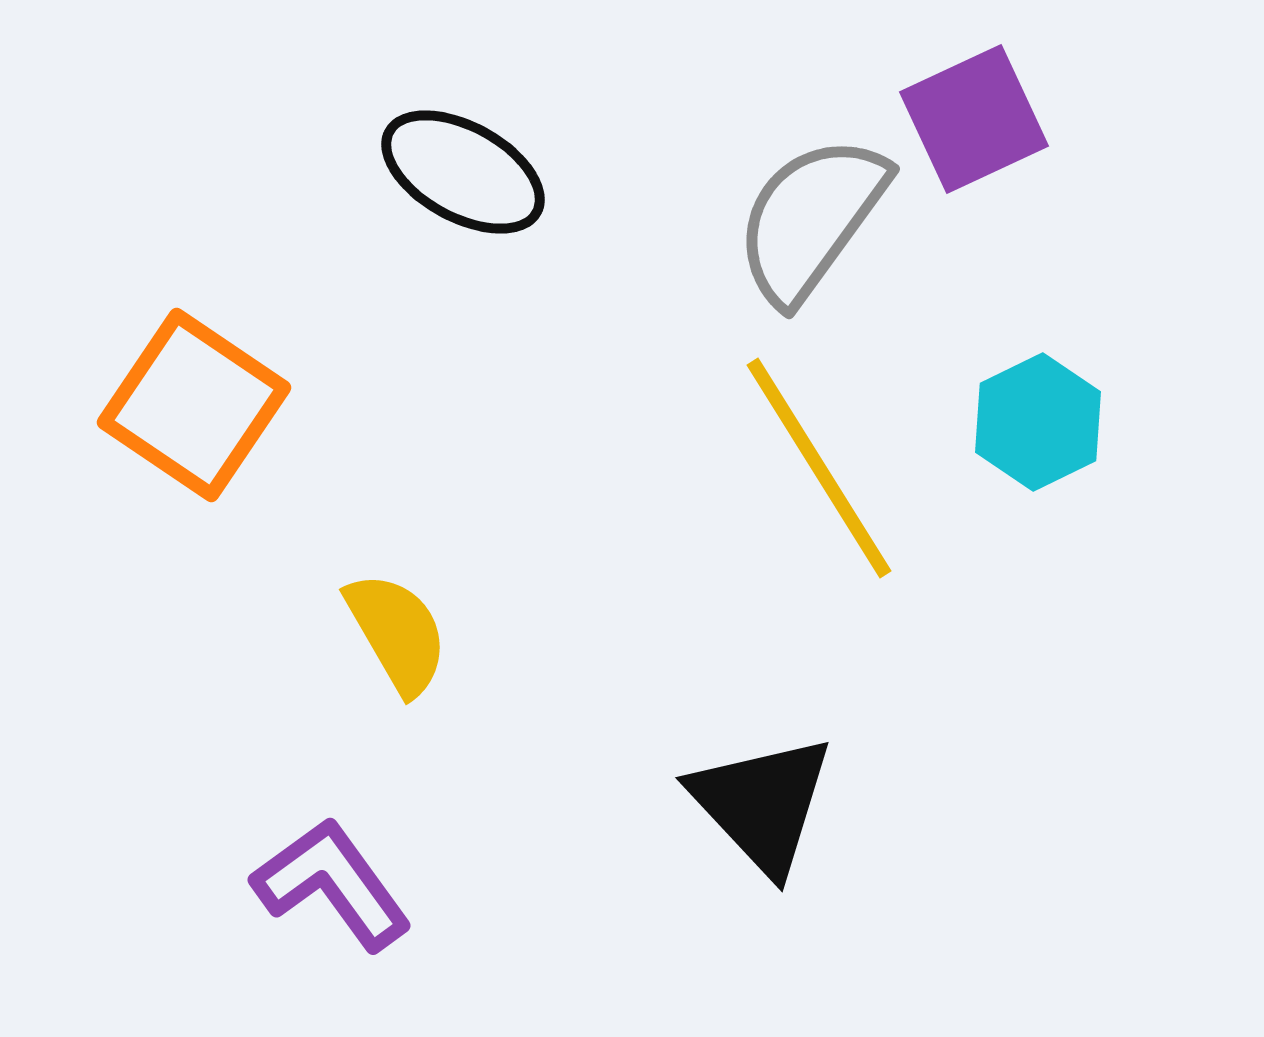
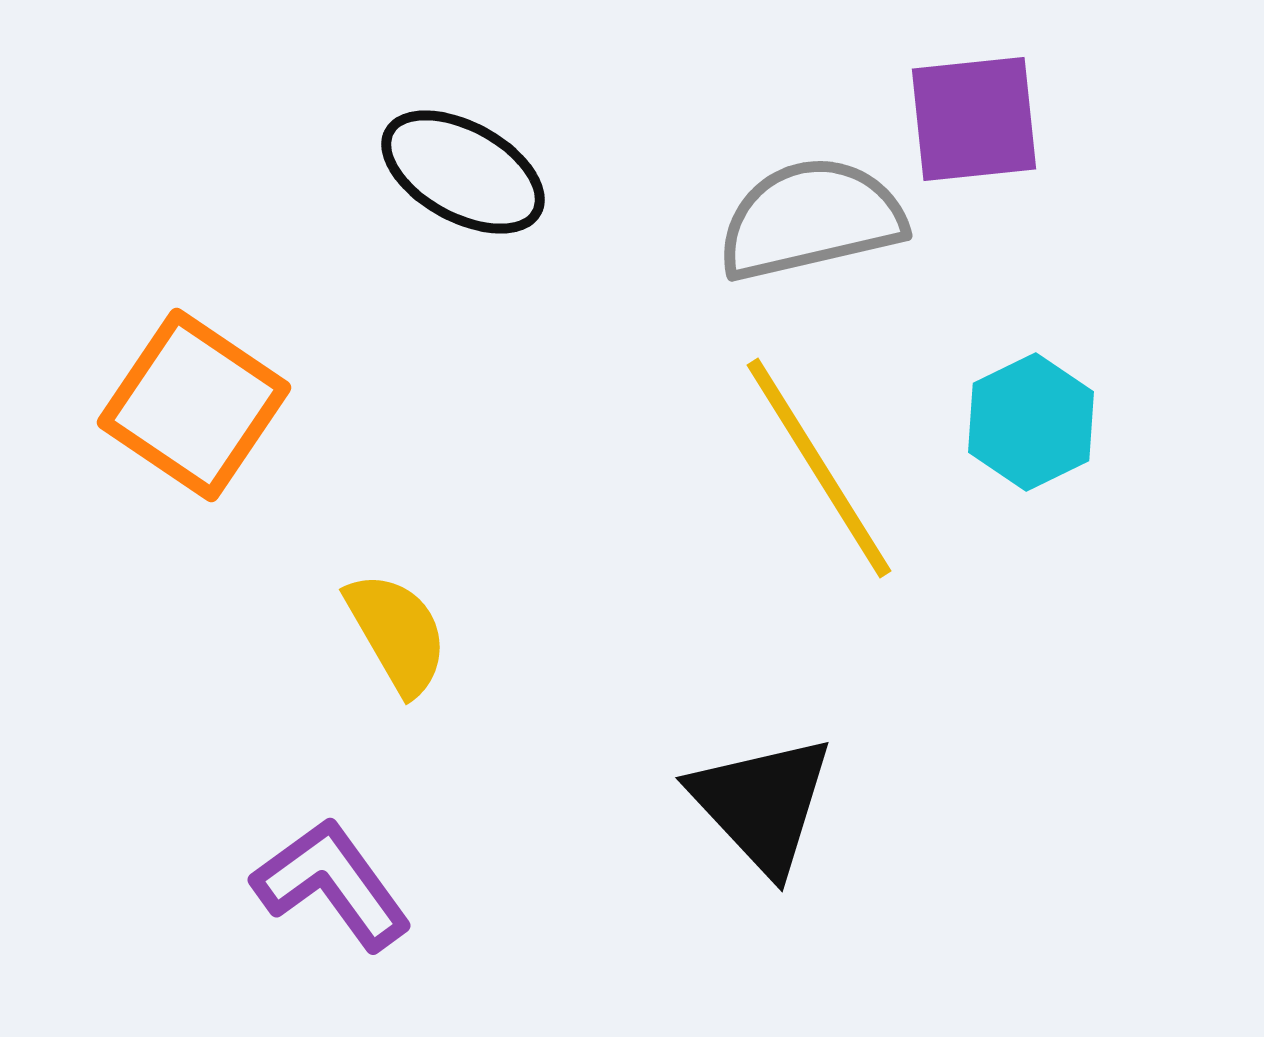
purple square: rotated 19 degrees clockwise
gray semicircle: rotated 41 degrees clockwise
cyan hexagon: moved 7 px left
